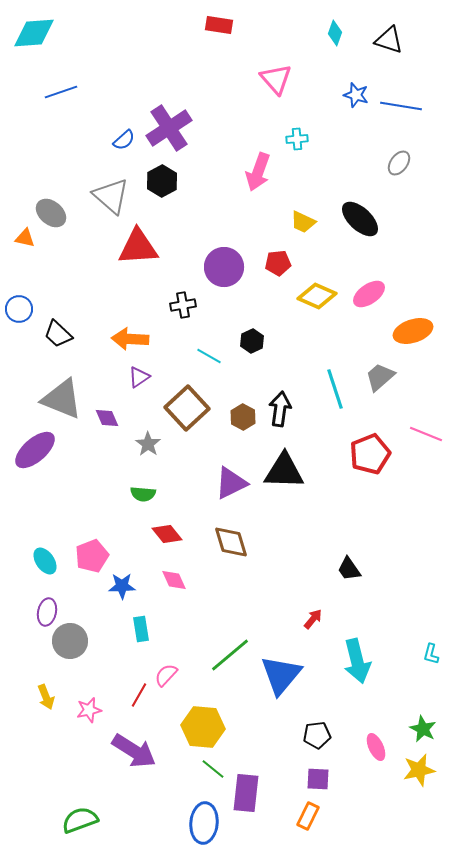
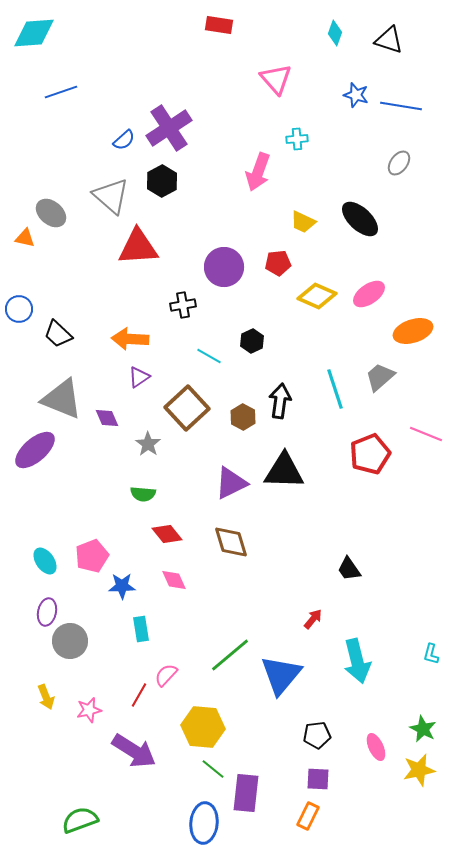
black arrow at (280, 409): moved 8 px up
